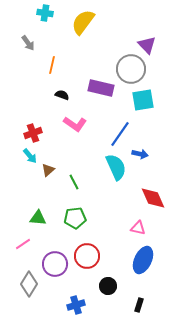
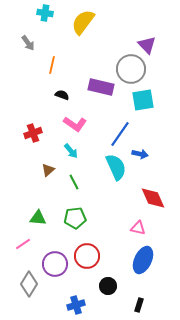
purple rectangle: moved 1 px up
cyan arrow: moved 41 px right, 5 px up
